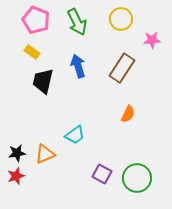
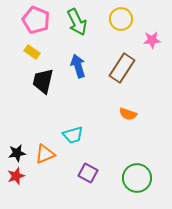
orange semicircle: rotated 84 degrees clockwise
cyan trapezoid: moved 2 px left; rotated 20 degrees clockwise
purple square: moved 14 px left, 1 px up
